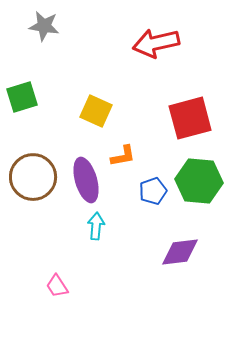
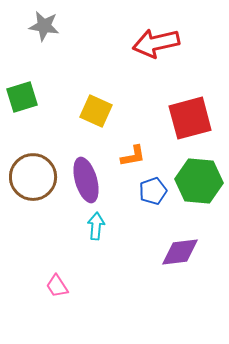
orange L-shape: moved 10 px right
